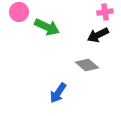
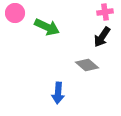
pink circle: moved 4 px left, 1 px down
black arrow: moved 4 px right, 2 px down; rotated 30 degrees counterclockwise
blue arrow: rotated 30 degrees counterclockwise
